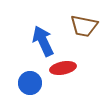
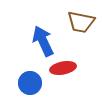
brown trapezoid: moved 3 px left, 4 px up
